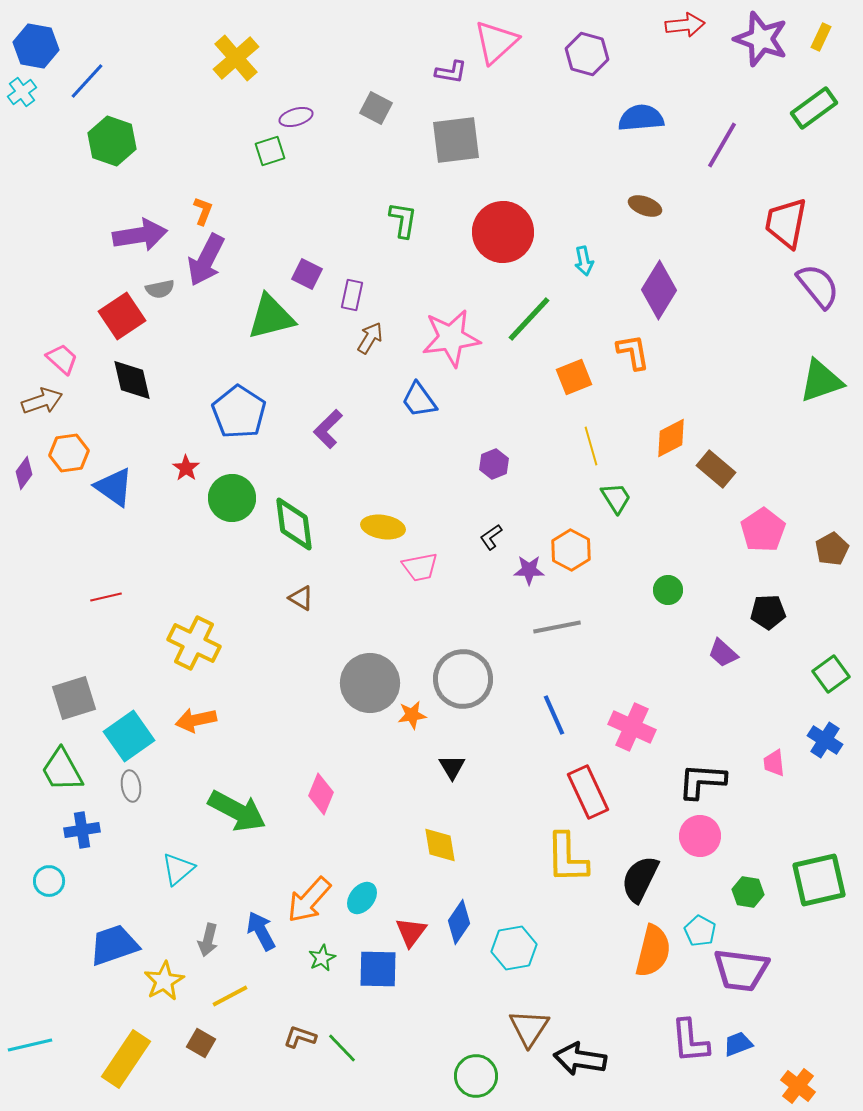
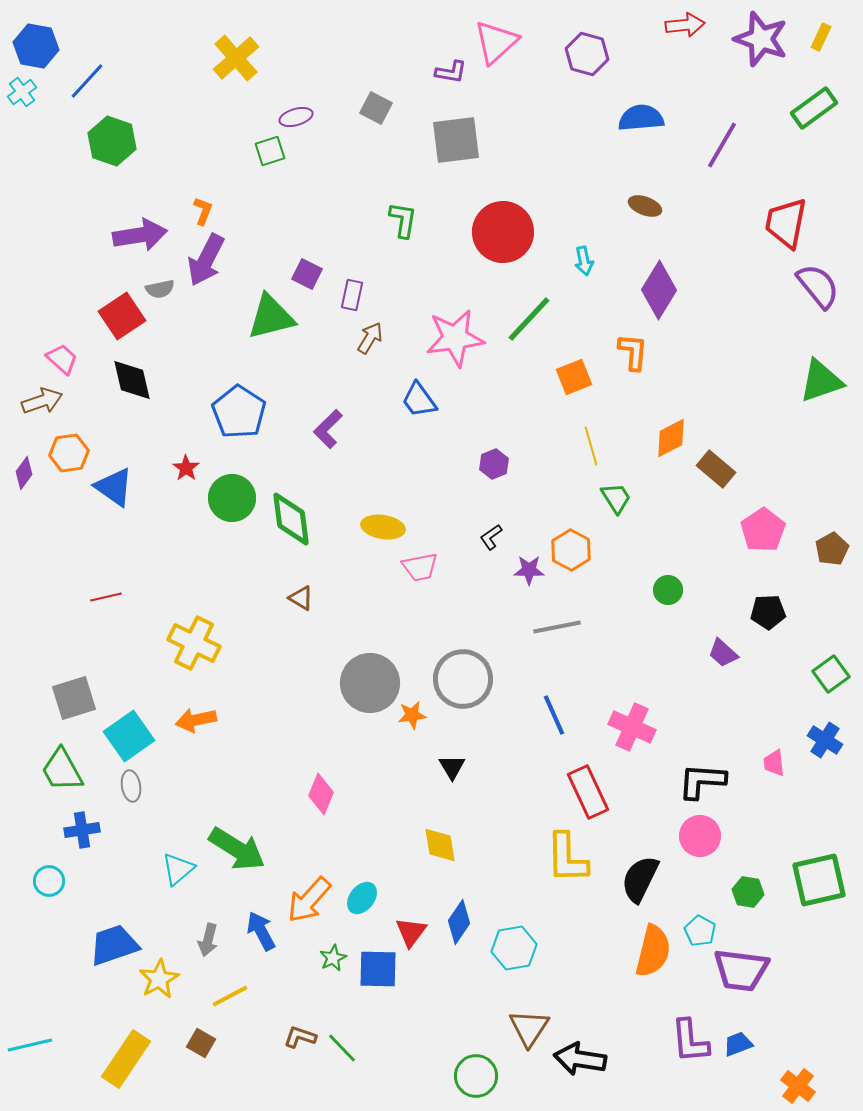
pink star at (451, 338): moved 4 px right
orange L-shape at (633, 352): rotated 15 degrees clockwise
green diamond at (294, 524): moved 3 px left, 5 px up
green arrow at (237, 811): moved 38 px down; rotated 4 degrees clockwise
green star at (322, 958): moved 11 px right
yellow star at (164, 981): moved 5 px left, 2 px up
